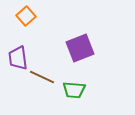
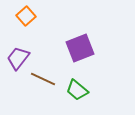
purple trapezoid: rotated 45 degrees clockwise
brown line: moved 1 px right, 2 px down
green trapezoid: moved 3 px right; rotated 35 degrees clockwise
